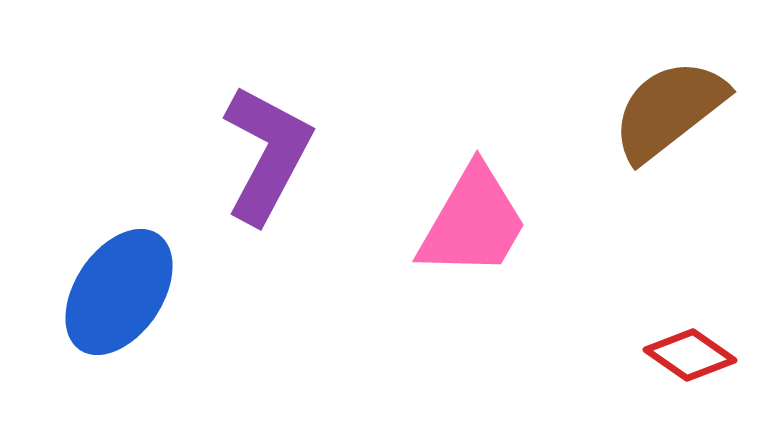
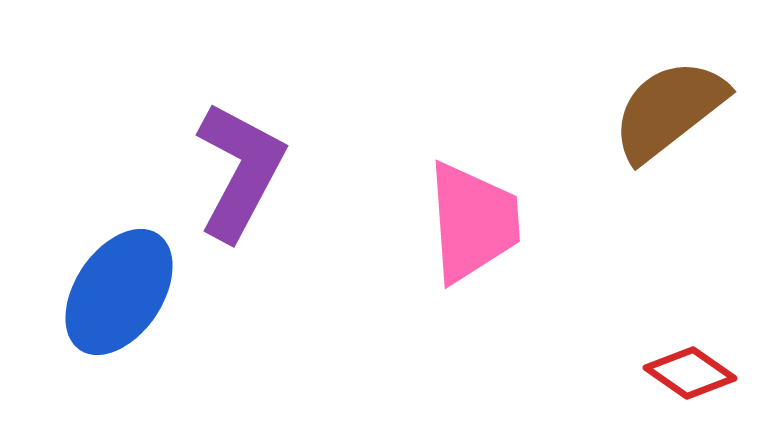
purple L-shape: moved 27 px left, 17 px down
pink trapezoid: rotated 34 degrees counterclockwise
red diamond: moved 18 px down
